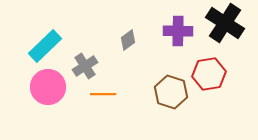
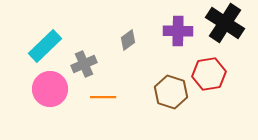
gray cross: moved 1 px left, 2 px up; rotated 10 degrees clockwise
pink circle: moved 2 px right, 2 px down
orange line: moved 3 px down
